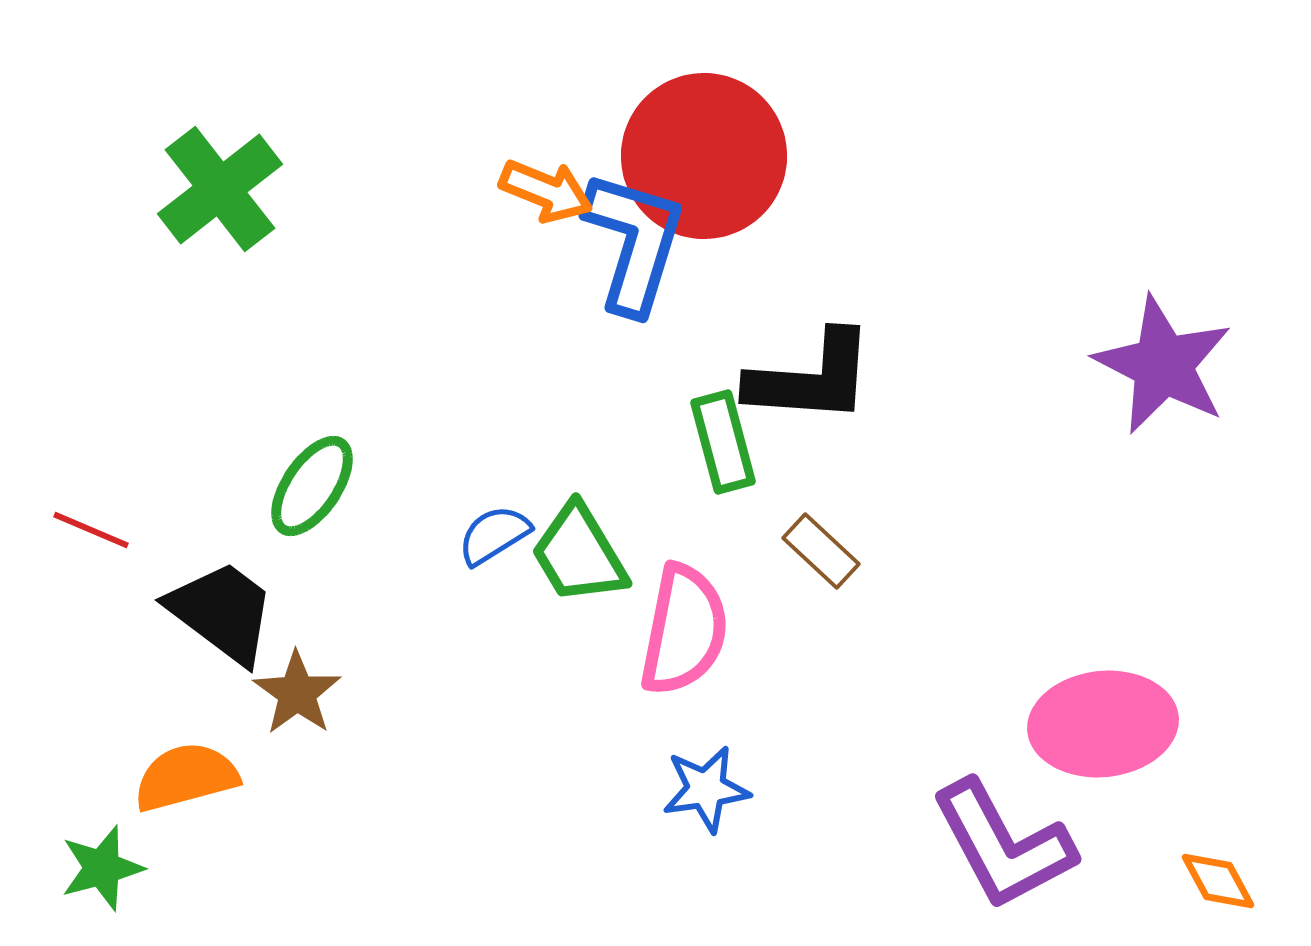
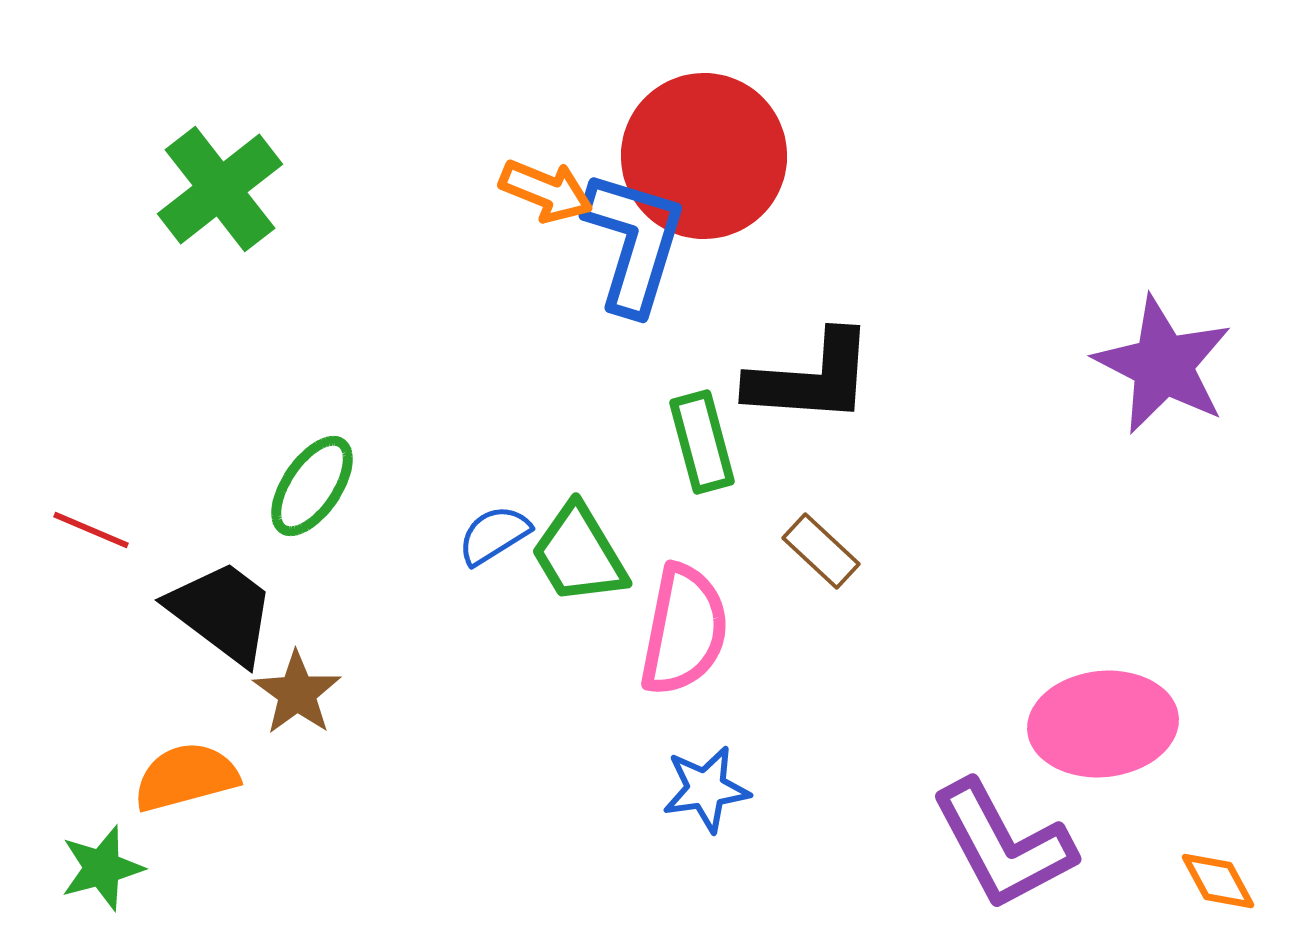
green rectangle: moved 21 px left
